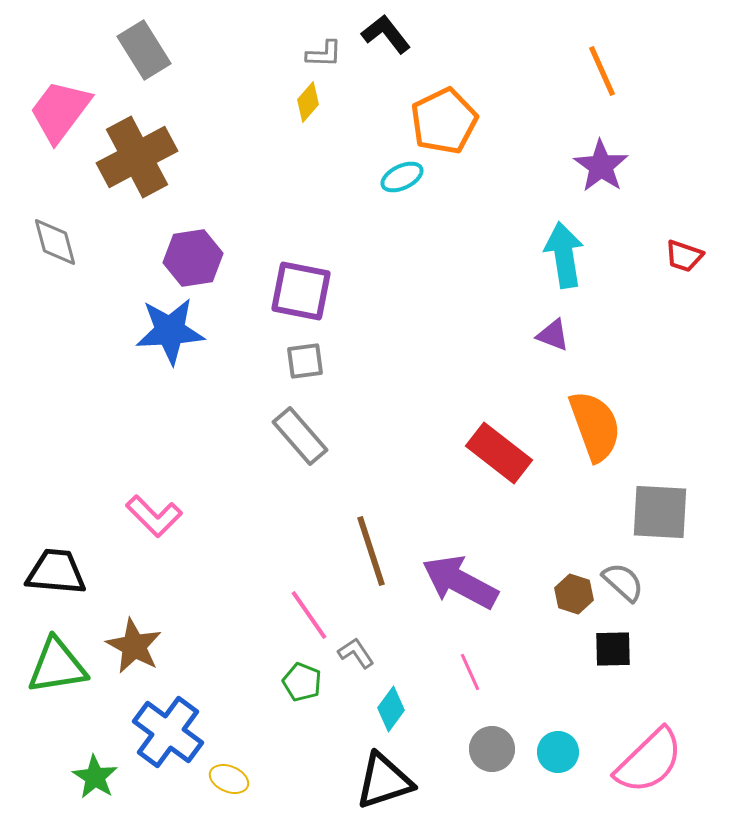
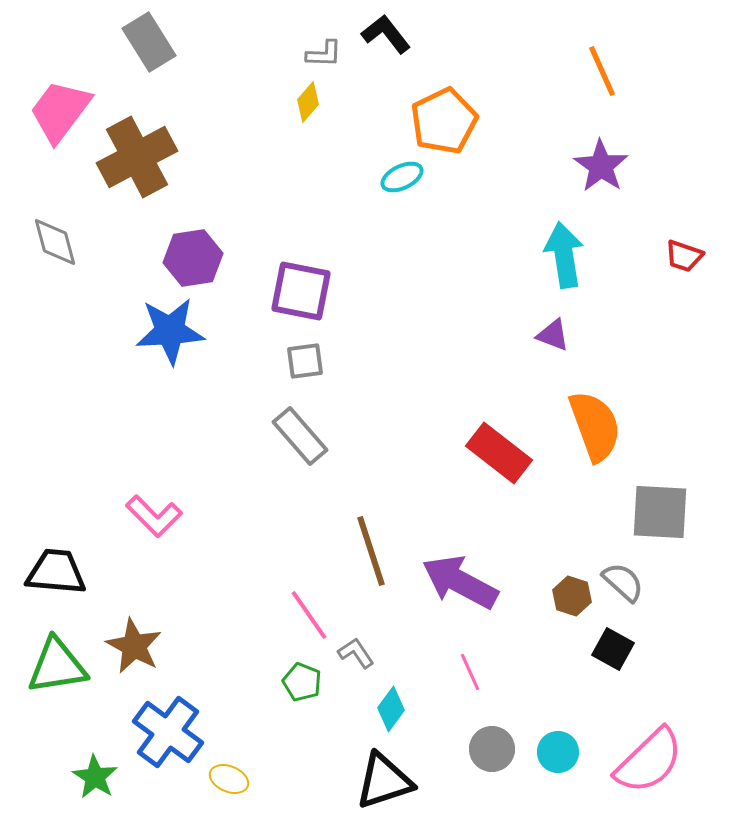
gray rectangle at (144, 50): moved 5 px right, 8 px up
brown hexagon at (574, 594): moved 2 px left, 2 px down
black square at (613, 649): rotated 30 degrees clockwise
